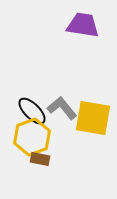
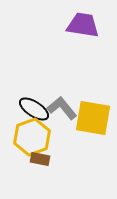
black ellipse: moved 2 px right, 2 px up; rotated 12 degrees counterclockwise
